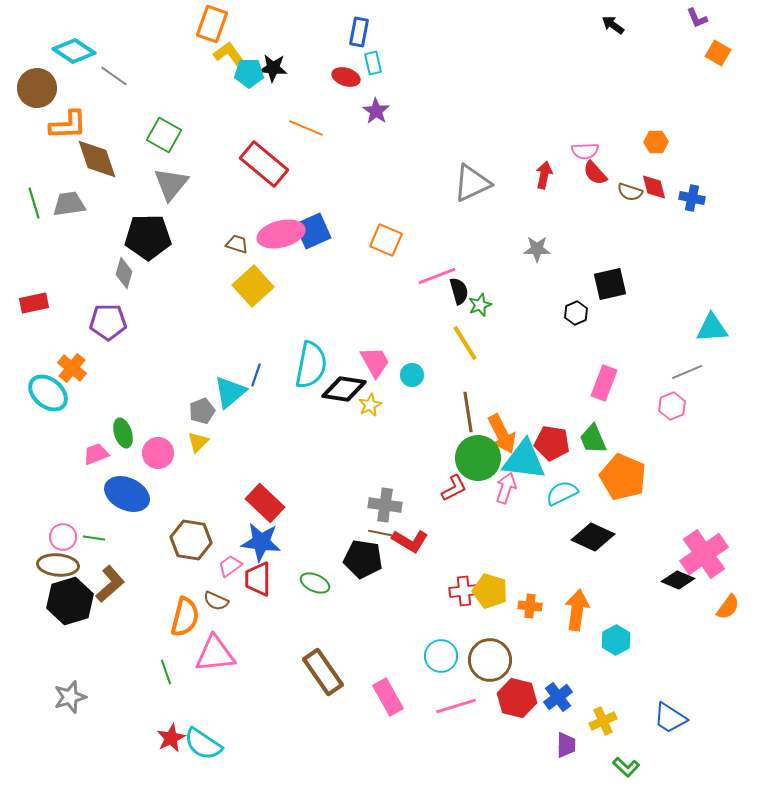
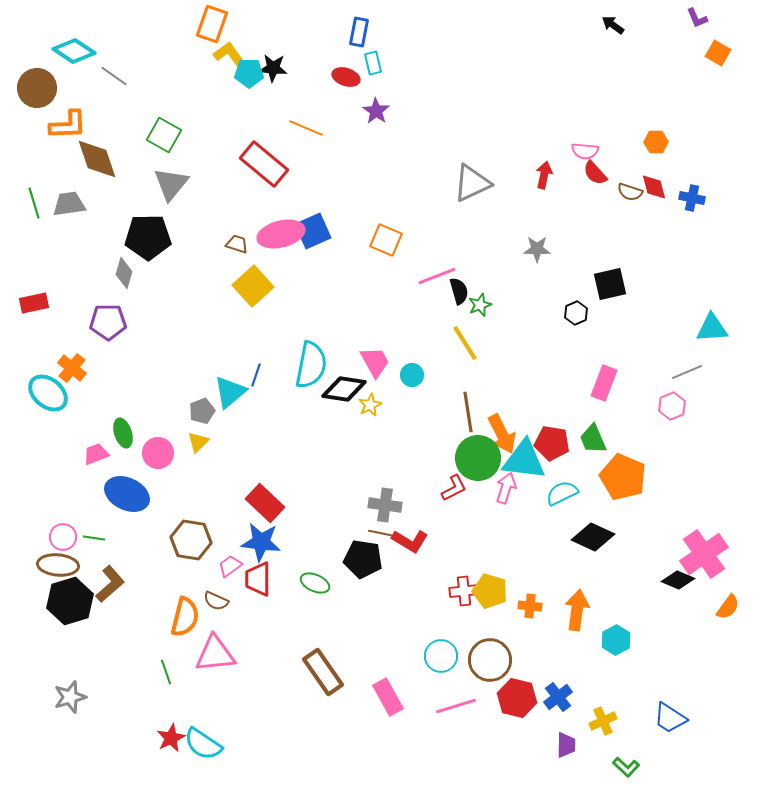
pink semicircle at (585, 151): rotated 8 degrees clockwise
